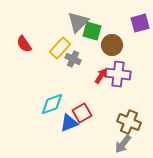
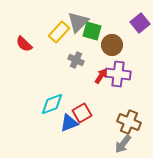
purple square: rotated 24 degrees counterclockwise
red semicircle: rotated 12 degrees counterclockwise
yellow rectangle: moved 1 px left, 16 px up
gray cross: moved 3 px right, 1 px down
